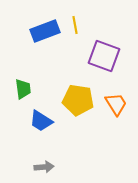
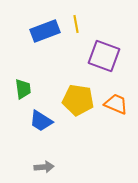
yellow line: moved 1 px right, 1 px up
orange trapezoid: rotated 35 degrees counterclockwise
